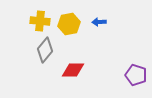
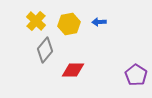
yellow cross: moved 4 px left; rotated 36 degrees clockwise
purple pentagon: rotated 15 degrees clockwise
